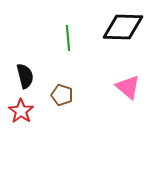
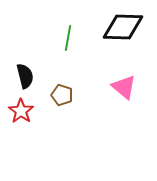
green line: rotated 15 degrees clockwise
pink triangle: moved 4 px left
